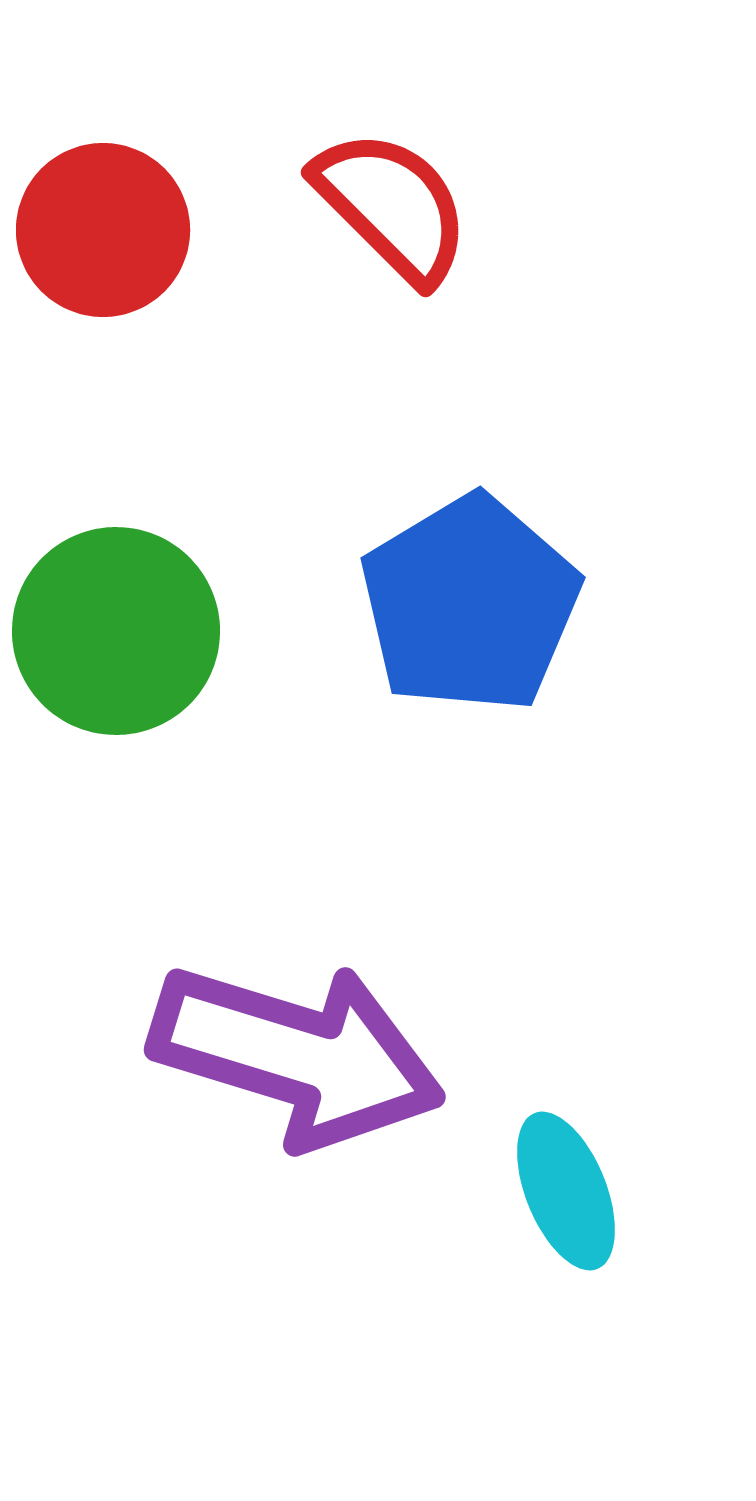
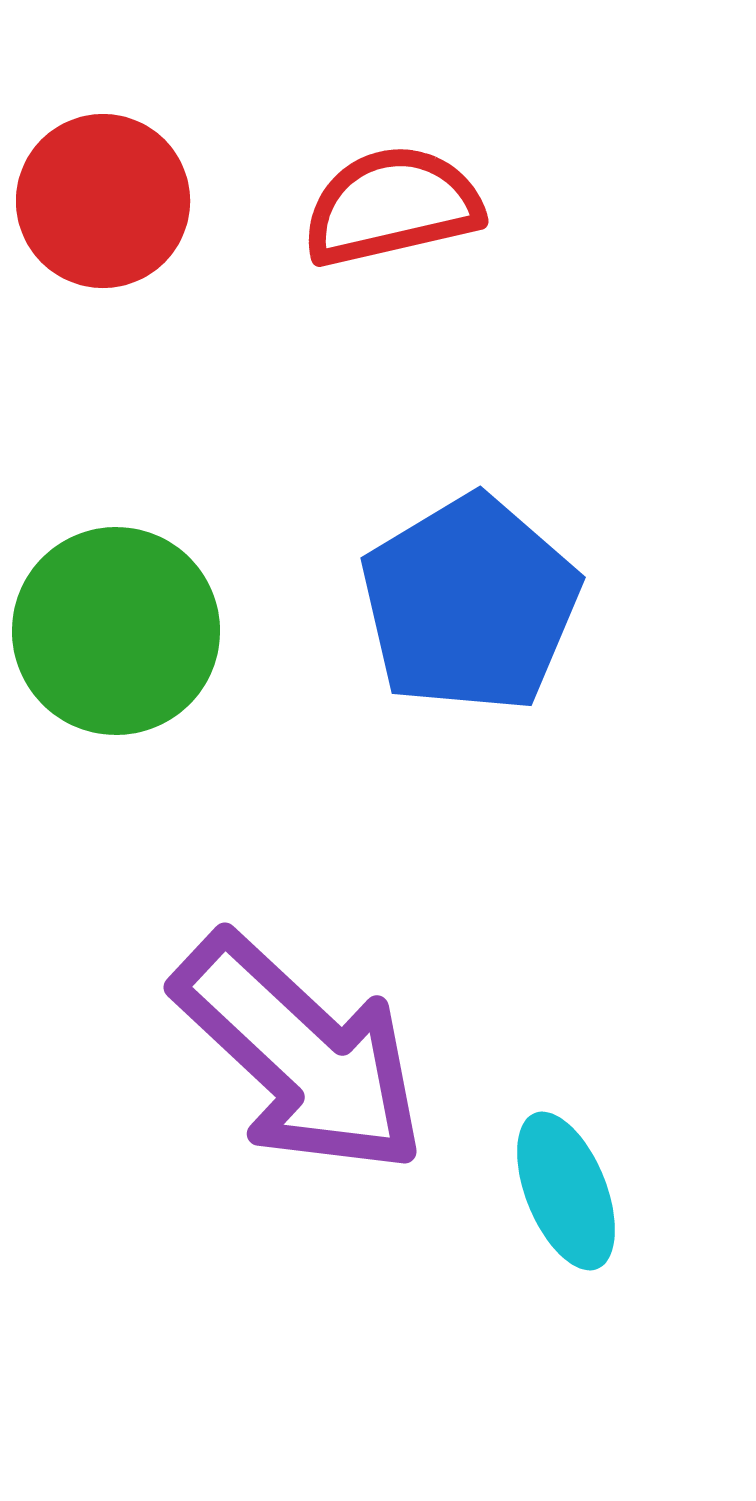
red semicircle: rotated 58 degrees counterclockwise
red circle: moved 29 px up
purple arrow: moved 3 px right, 1 px up; rotated 26 degrees clockwise
